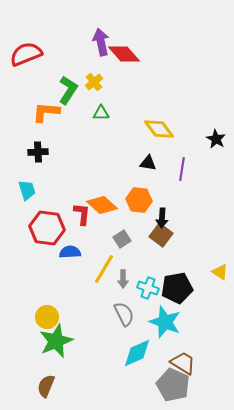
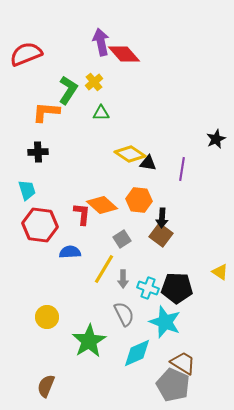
yellow diamond: moved 29 px left, 25 px down; rotated 20 degrees counterclockwise
black star: rotated 18 degrees clockwise
red hexagon: moved 7 px left, 3 px up
black pentagon: rotated 12 degrees clockwise
green star: moved 33 px right; rotated 8 degrees counterclockwise
